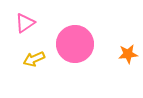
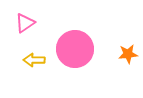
pink circle: moved 5 px down
yellow arrow: moved 1 px down; rotated 25 degrees clockwise
